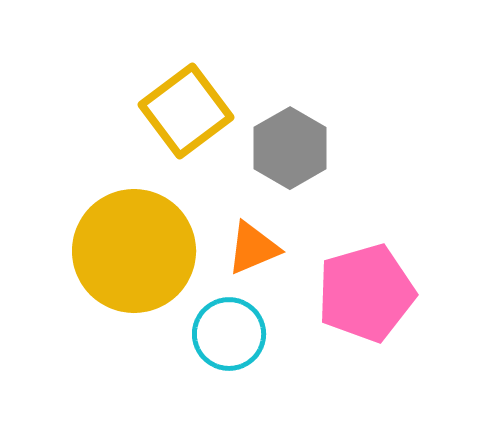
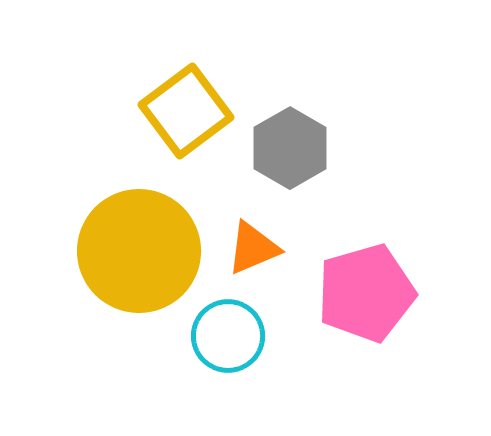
yellow circle: moved 5 px right
cyan circle: moved 1 px left, 2 px down
